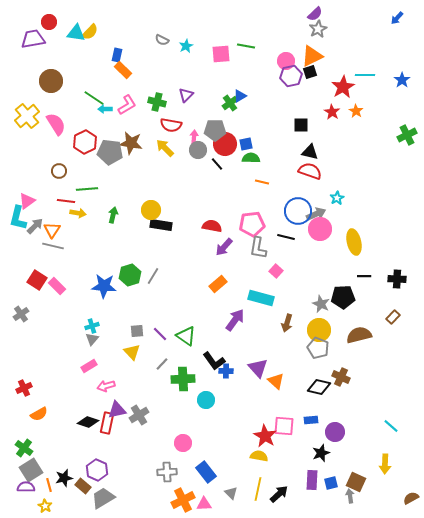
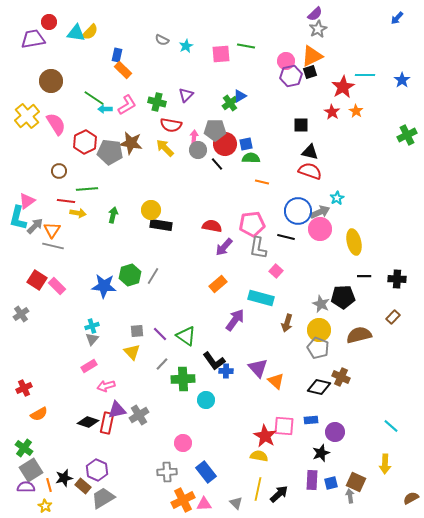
gray arrow at (316, 214): moved 4 px right, 2 px up
gray triangle at (231, 493): moved 5 px right, 10 px down
